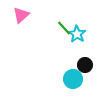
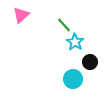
green line: moved 3 px up
cyan star: moved 2 px left, 8 px down
black circle: moved 5 px right, 3 px up
